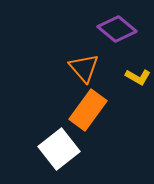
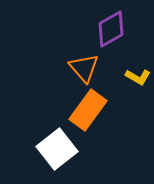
purple diamond: moved 6 px left; rotated 69 degrees counterclockwise
white square: moved 2 px left
